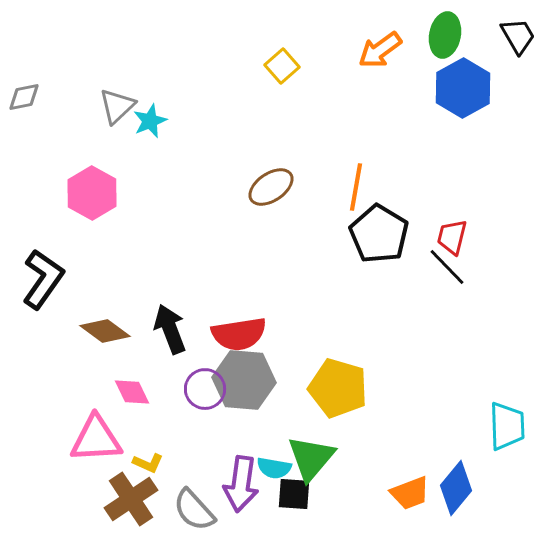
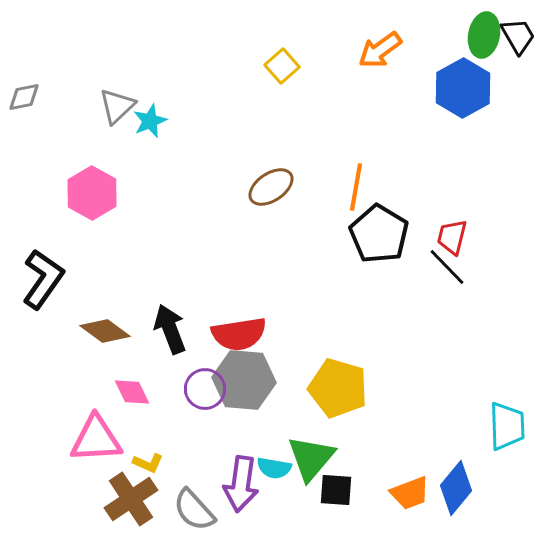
green ellipse: moved 39 px right
black square: moved 42 px right, 4 px up
